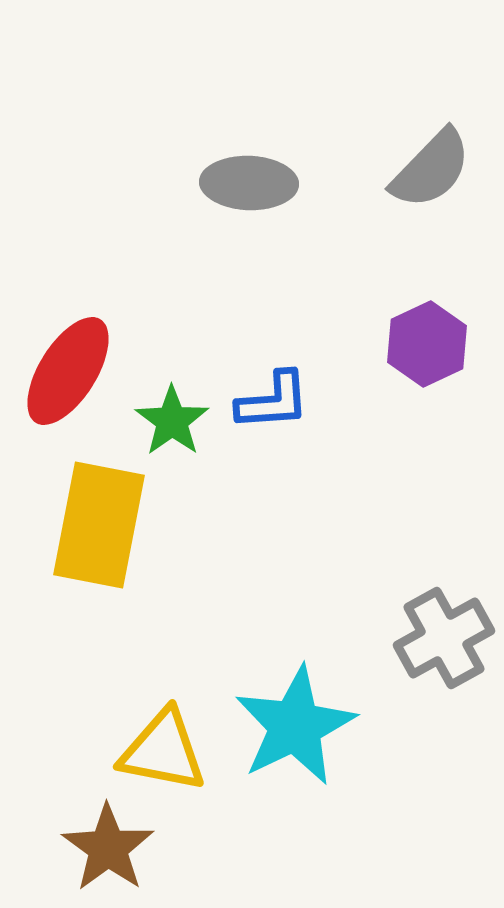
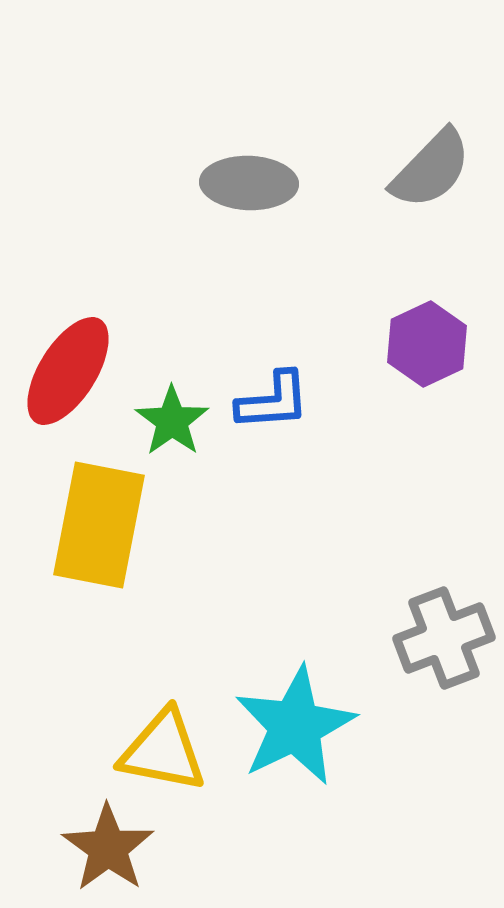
gray cross: rotated 8 degrees clockwise
